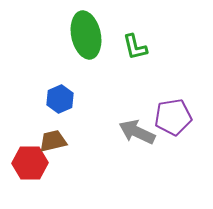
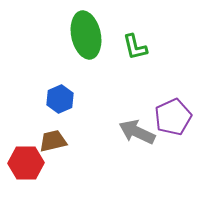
purple pentagon: rotated 15 degrees counterclockwise
red hexagon: moved 4 px left
